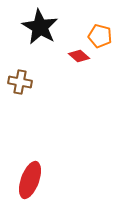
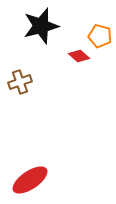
black star: moved 1 px right, 1 px up; rotated 27 degrees clockwise
brown cross: rotated 30 degrees counterclockwise
red ellipse: rotated 36 degrees clockwise
